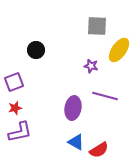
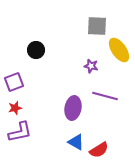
yellow ellipse: rotated 70 degrees counterclockwise
